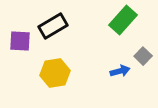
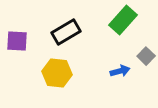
black rectangle: moved 13 px right, 6 px down
purple square: moved 3 px left
gray square: moved 3 px right
yellow hexagon: moved 2 px right; rotated 16 degrees clockwise
